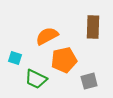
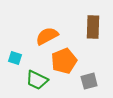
orange pentagon: moved 1 px down; rotated 10 degrees counterclockwise
green trapezoid: moved 1 px right, 1 px down
